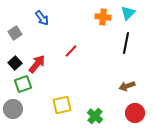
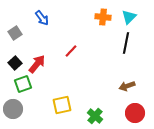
cyan triangle: moved 1 px right, 4 px down
